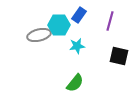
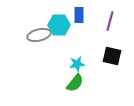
blue rectangle: rotated 35 degrees counterclockwise
cyan star: moved 18 px down
black square: moved 7 px left
